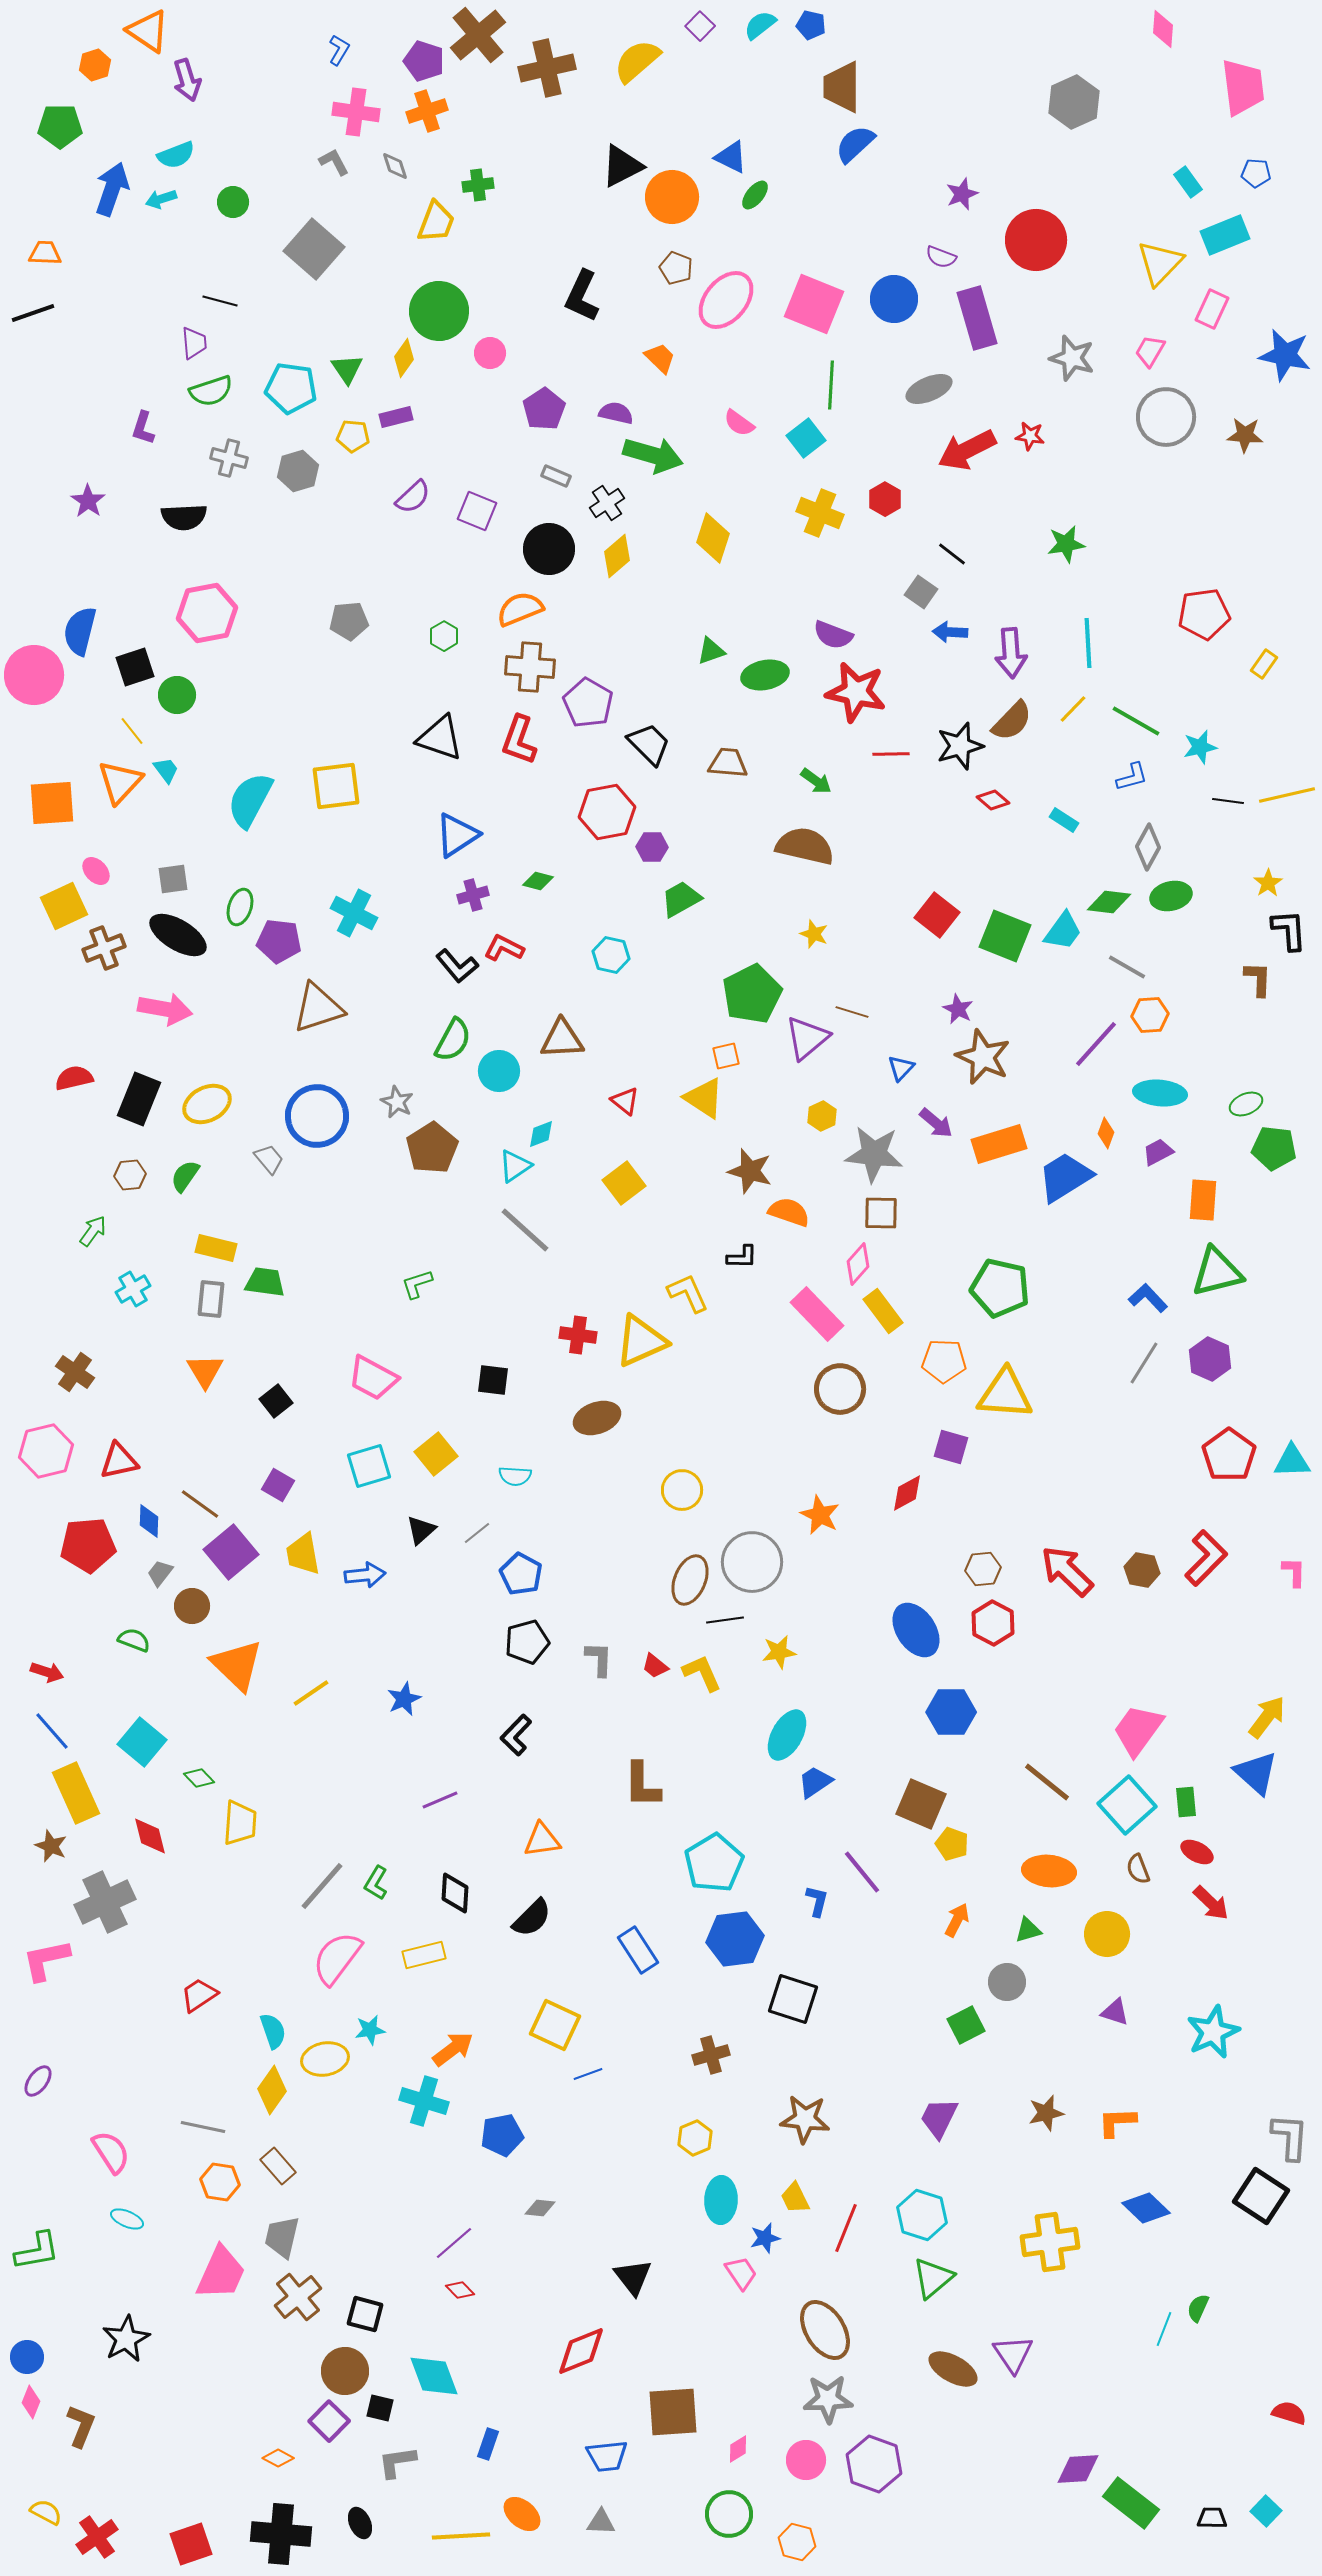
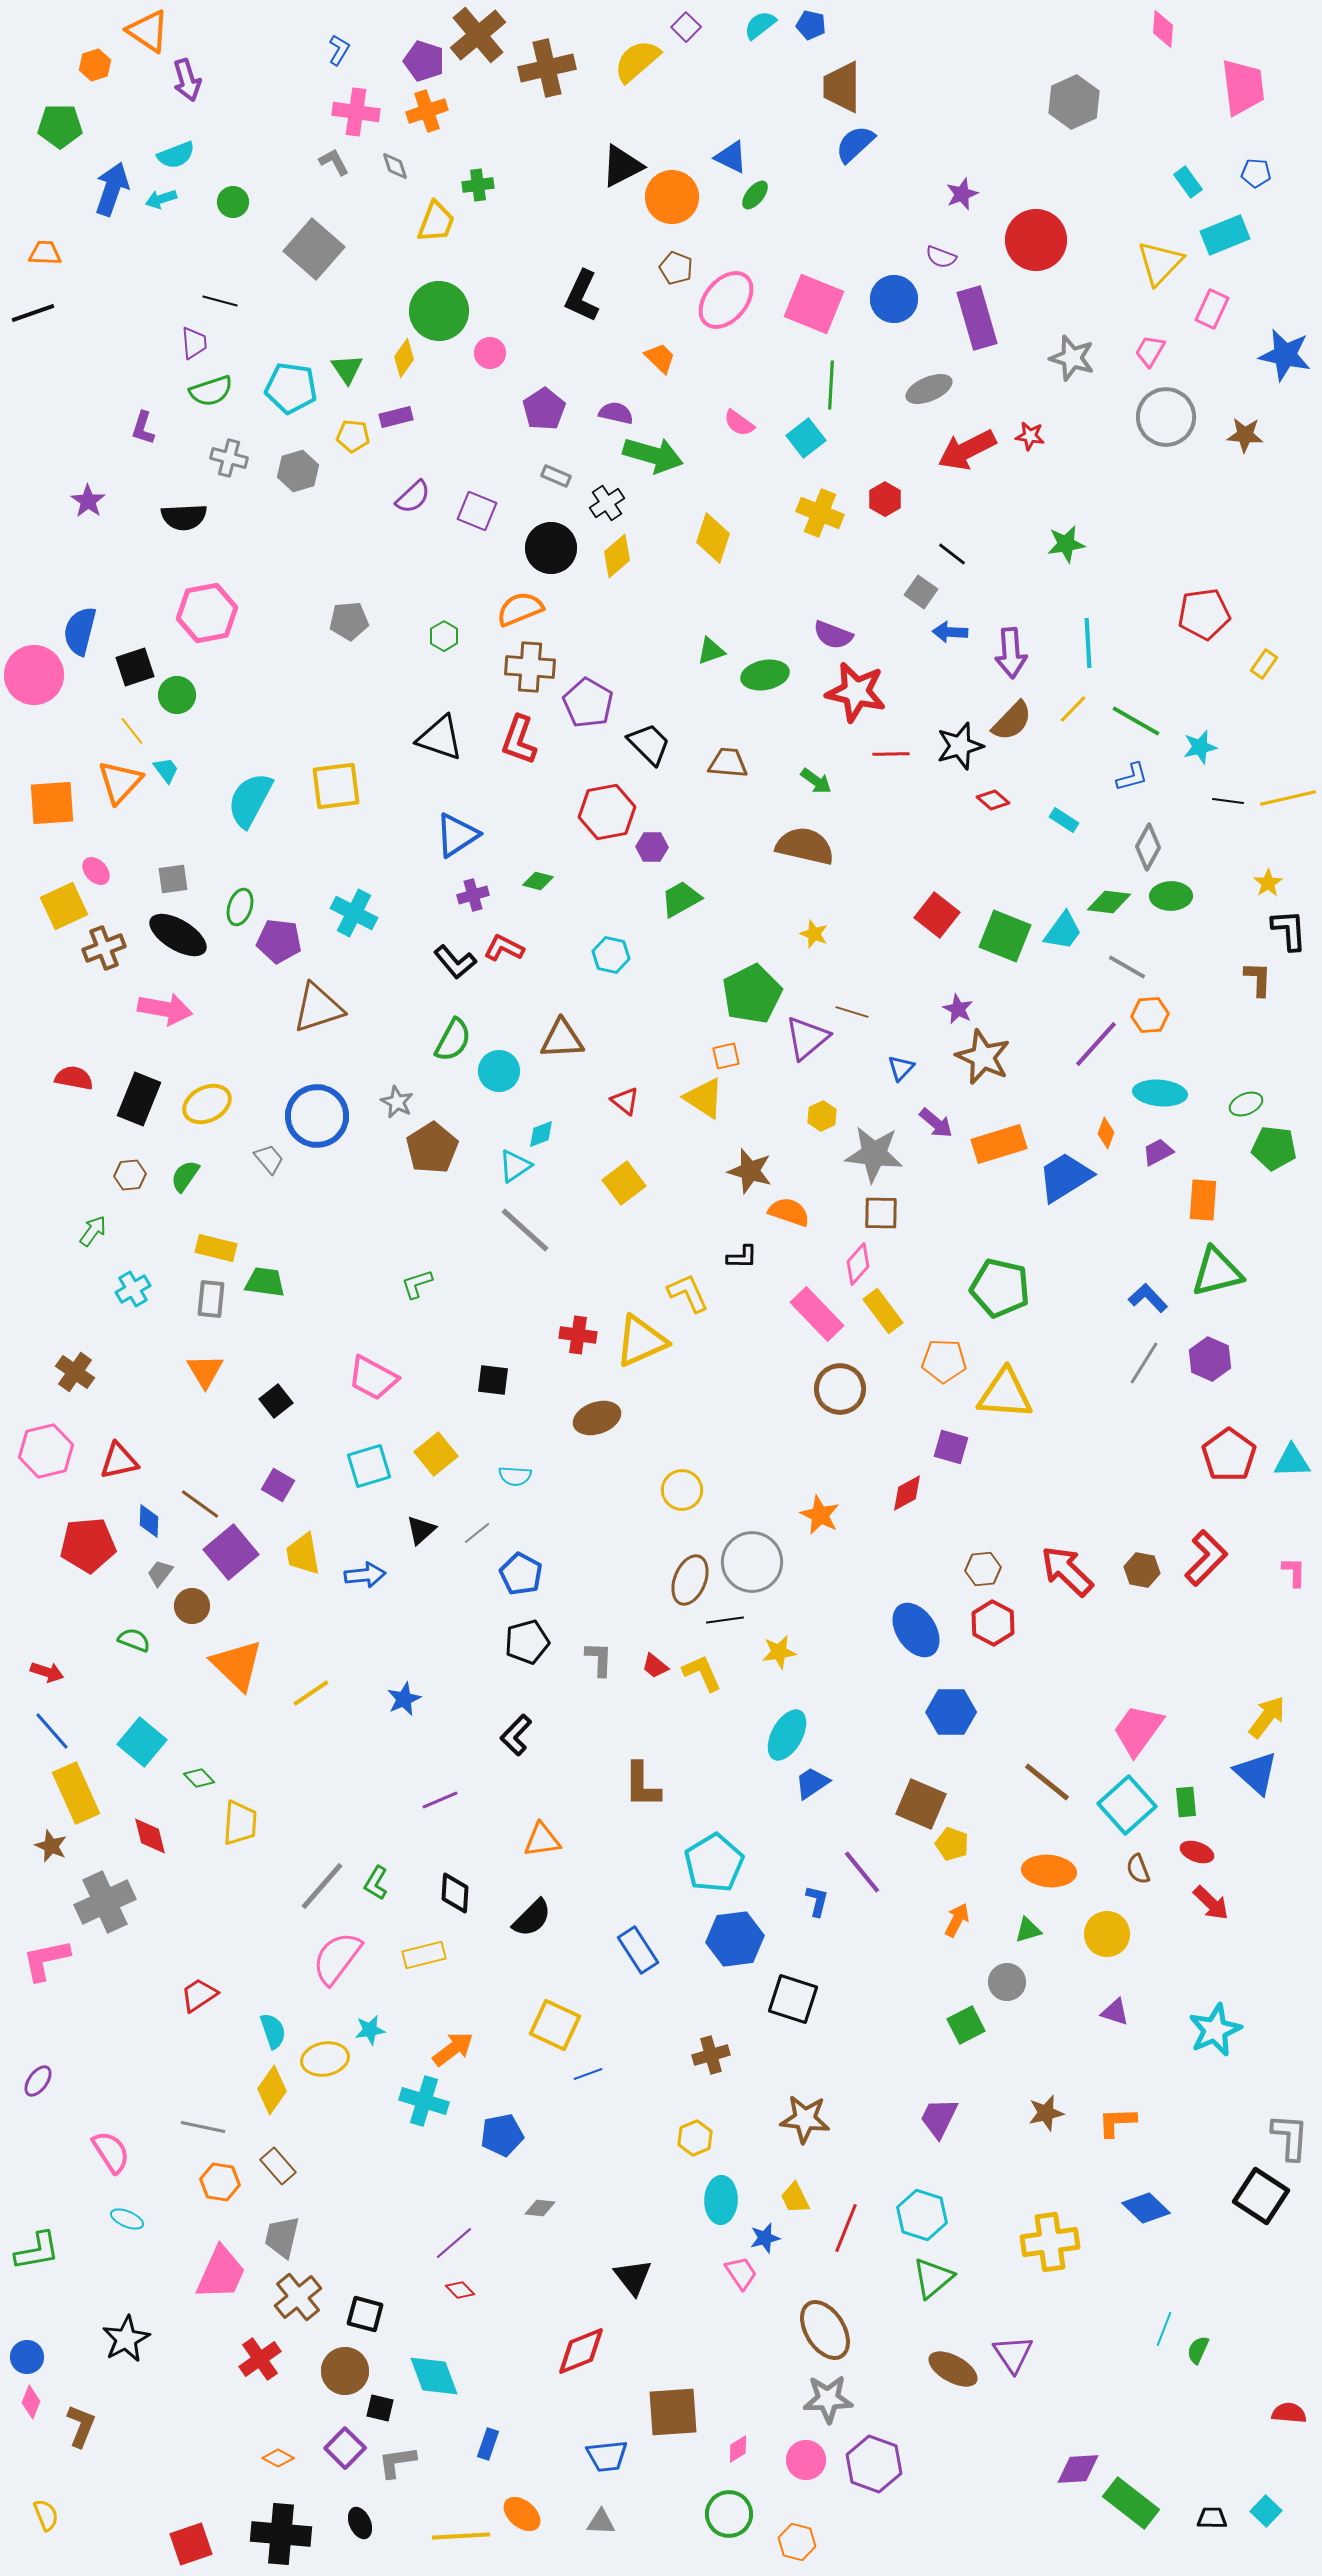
purple square at (700, 26): moved 14 px left, 1 px down
black circle at (549, 549): moved 2 px right, 1 px up
yellow line at (1287, 795): moved 1 px right, 3 px down
green ellipse at (1171, 896): rotated 12 degrees clockwise
black L-shape at (457, 966): moved 2 px left, 4 px up
red semicircle at (74, 1078): rotated 24 degrees clockwise
blue trapezoid at (815, 1782): moved 3 px left, 1 px down
red ellipse at (1197, 1852): rotated 8 degrees counterclockwise
cyan star at (1213, 2032): moved 2 px right, 2 px up
green semicircle at (1198, 2308): moved 42 px down
red semicircle at (1289, 2413): rotated 12 degrees counterclockwise
purple square at (329, 2421): moved 16 px right, 27 px down
yellow semicircle at (46, 2512): moved 3 px down; rotated 40 degrees clockwise
red cross at (97, 2537): moved 163 px right, 178 px up
